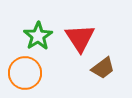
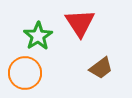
red triangle: moved 15 px up
brown trapezoid: moved 2 px left
